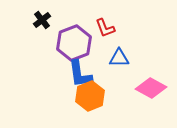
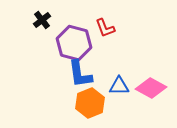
purple hexagon: rotated 24 degrees counterclockwise
blue triangle: moved 28 px down
orange hexagon: moved 7 px down
